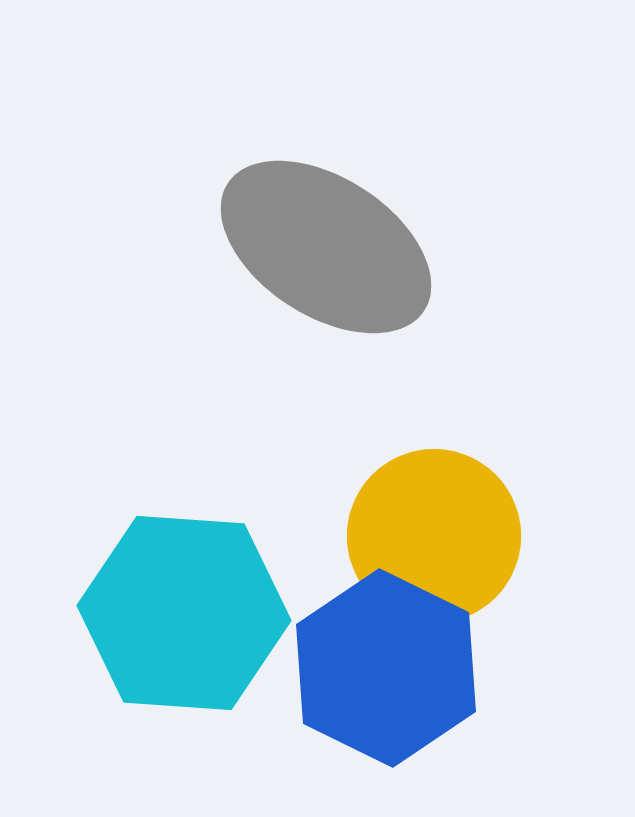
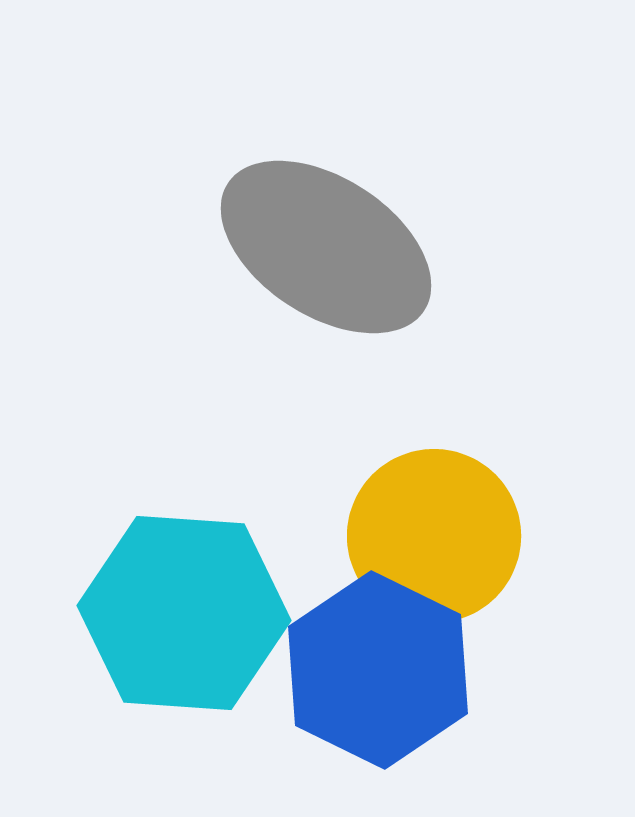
blue hexagon: moved 8 px left, 2 px down
